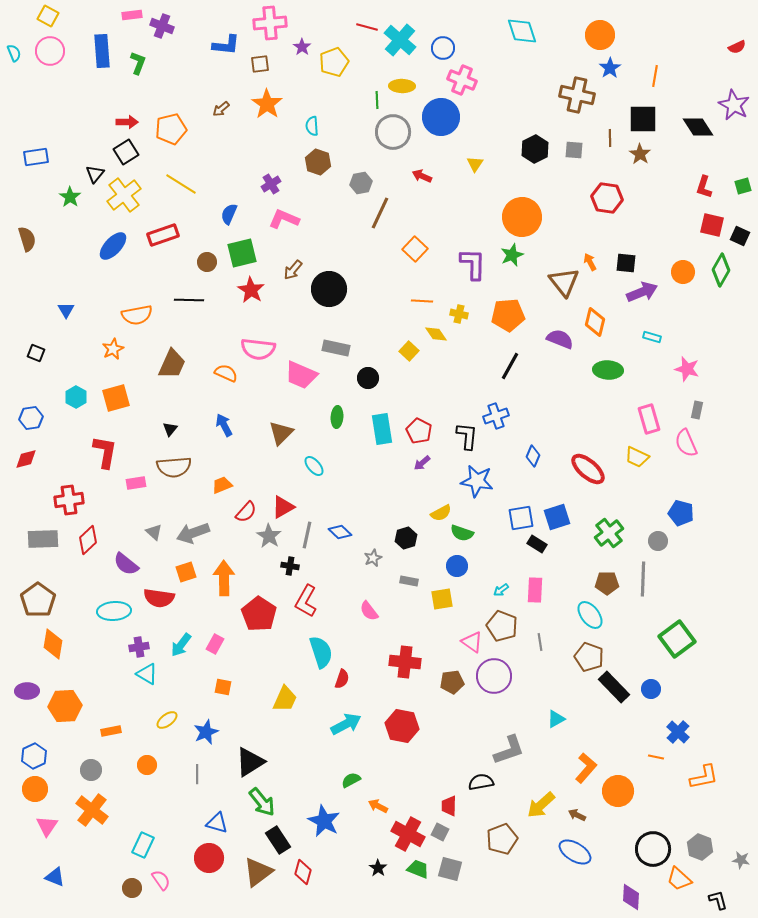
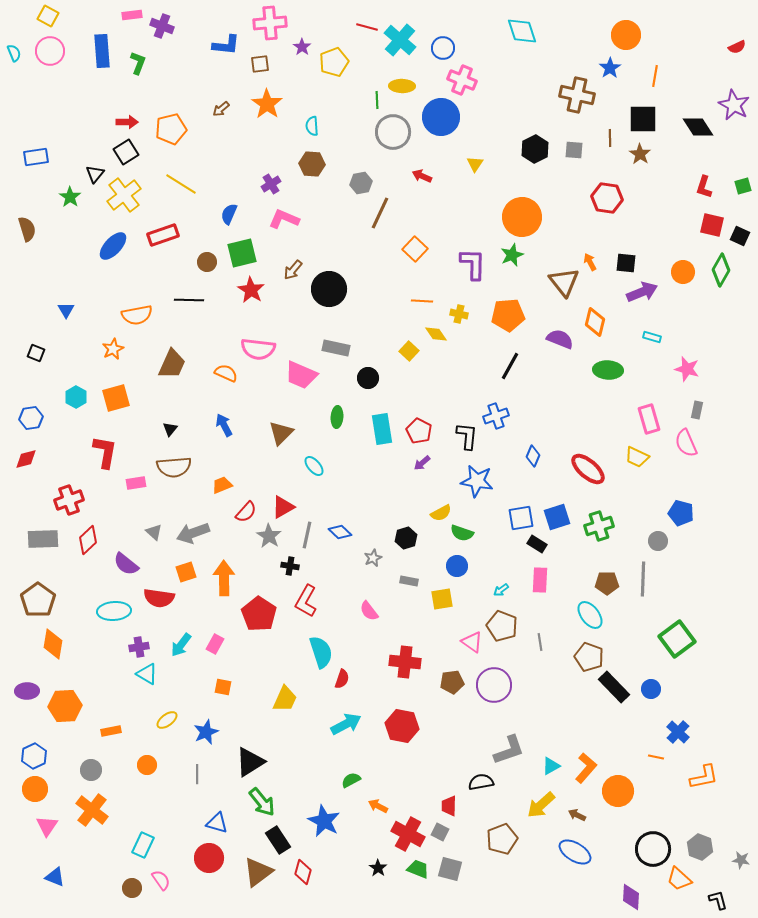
orange circle at (600, 35): moved 26 px right
brown hexagon at (318, 162): moved 6 px left, 2 px down; rotated 15 degrees counterclockwise
brown semicircle at (27, 239): moved 10 px up
red cross at (69, 500): rotated 12 degrees counterclockwise
green cross at (609, 533): moved 10 px left, 7 px up; rotated 20 degrees clockwise
pink rectangle at (535, 590): moved 5 px right, 10 px up
purple circle at (494, 676): moved 9 px down
cyan triangle at (556, 719): moved 5 px left, 47 px down
